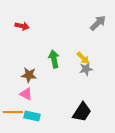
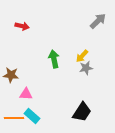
gray arrow: moved 2 px up
yellow arrow: moved 1 px left, 2 px up; rotated 88 degrees clockwise
gray star: moved 1 px up
brown star: moved 18 px left
pink triangle: rotated 24 degrees counterclockwise
orange line: moved 1 px right, 6 px down
cyan rectangle: rotated 28 degrees clockwise
